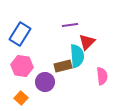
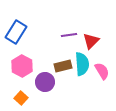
purple line: moved 1 px left, 10 px down
blue rectangle: moved 4 px left, 2 px up
red triangle: moved 4 px right, 1 px up
cyan semicircle: moved 5 px right, 8 px down
pink hexagon: rotated 20 degrees clockwise
pink semicircle: moved 5 px up; rotated 24 degrees counterclockwise
